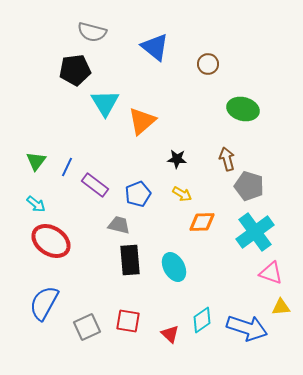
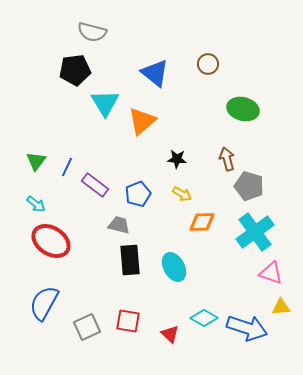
blue triangle: moved 26 px down
cyan diamond: moved 2 px right, 2 px up; rotated 64 degrees clockwise
